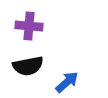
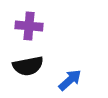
blue arrow: moved 3 px right, 2 px up
